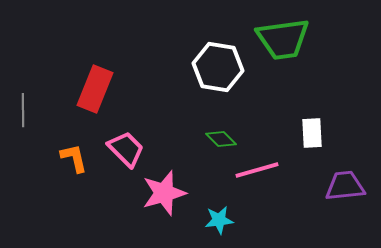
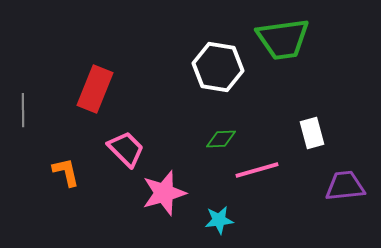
white rectangle: rotated 12 degrees counterclockwise
green diamond: rotated 48 degrees counterclockwise
orange L-shape: moved 8 px left, 14 px down
